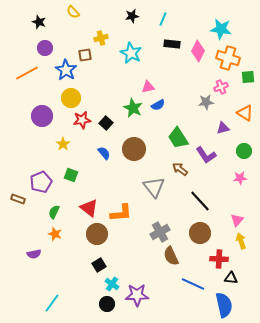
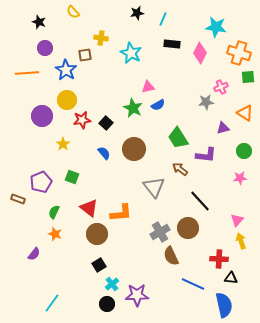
black star at (132, 16): moved 5 px right, 3 px up
cyan star at (221, 29): moved 5 px left, 2 px up
yellow cross at (101, 38): rotated 24 degrees clockwise
pink diamond at (198, 51): moved 2 px right, 2 px down
orange cross at (228, 58): moved 11 px right, 5 px up
orange line at (27, 73): rotated 25 degrees clockwise
yellow circle at (71, 98): moved 4 px left, 2 px down
purple L-shape at (206, 155): rotated 50 degrees counterclockwise
green square at (71, 175): moved 1 px right, 2 px down
brown circle at (200, 233): moved 12 px left, 5 px up
purple semicircle at (34, 254): rotated 40 degrees counterclockwise
cyan cross at (112, 284): rotated 16 degrees clockwise
